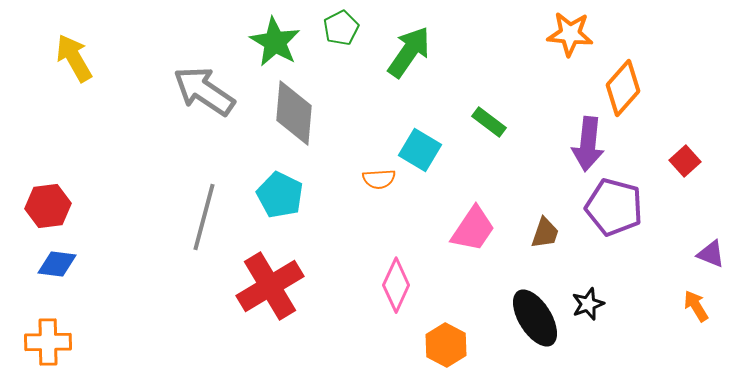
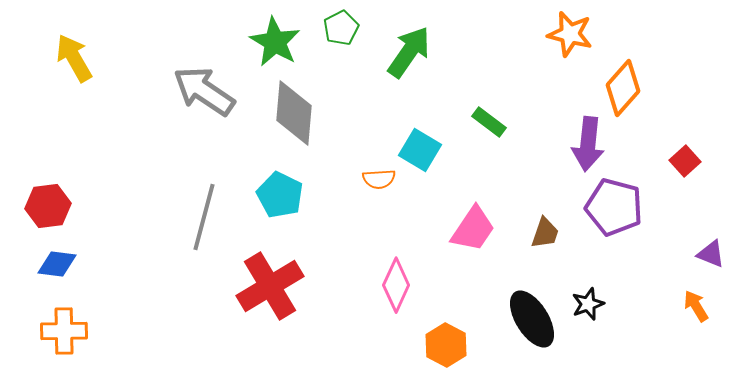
orange star: rotated 9 degrees clockwise
black ellipse: moved 3 px left, 1 px down
orange cross: moved 16 px right, 11 px up
